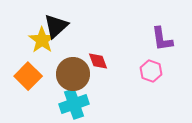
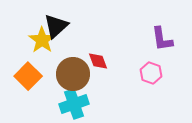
pink hexagon: moved 2 px down
